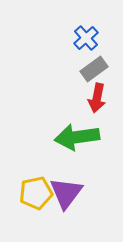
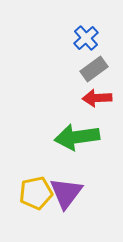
red arrow: rotated 76 degrees clockwise
